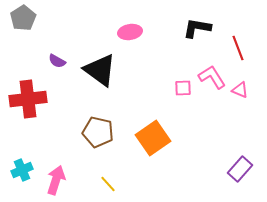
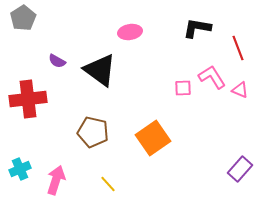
brown pentagon: moved 5 px left
cyan cross: moved 2 px left, 1 px up
